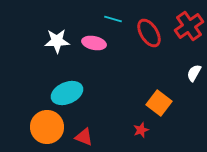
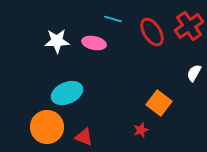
red ellipse: moved 3 px right, 1 px up
